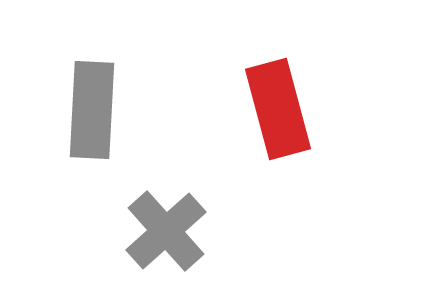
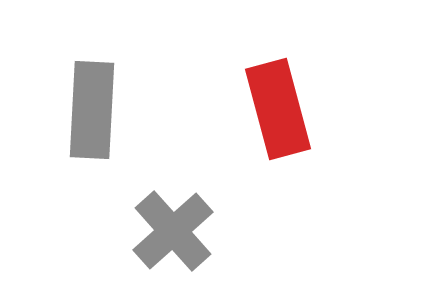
gray cross: moved 7 px right
